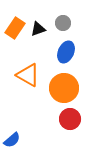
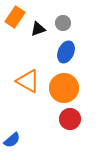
orange rectangle: moved 11 px up
orange triangle: moved 6 px down
